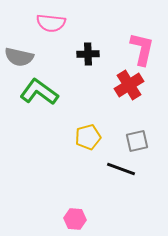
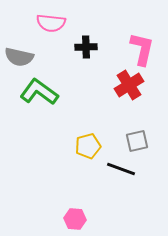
black cross: moved 2 px left, 7 px up
yellow pentagon: moved 9 px down
